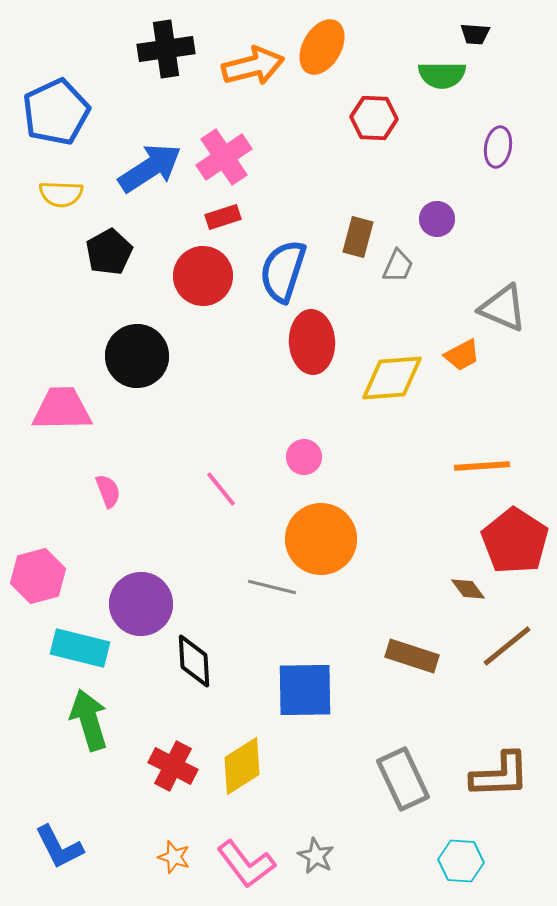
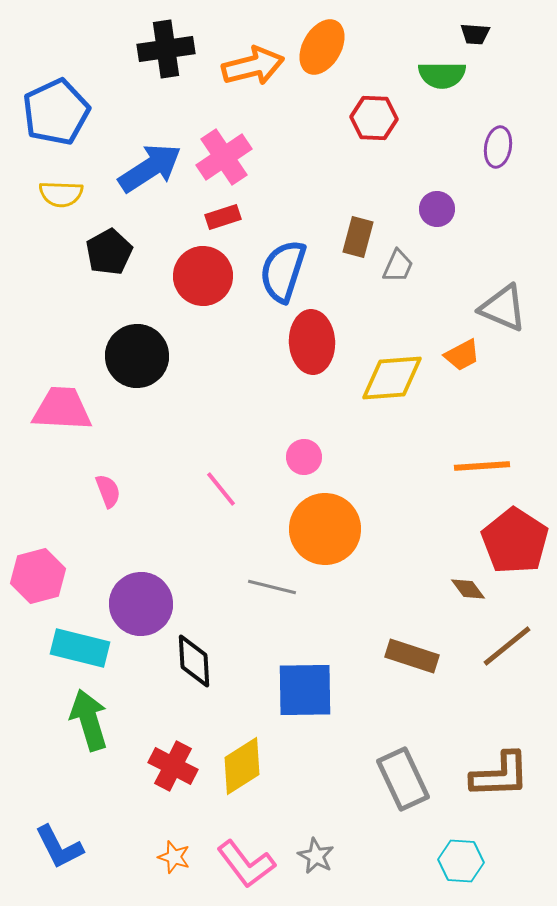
purple circle at (437, 219): moved 10 px up
pink trapezoid at (62, 409): rotated 4 degrees clockwise
orange circle at (321, 539): moved 4 px right, 10 px up
